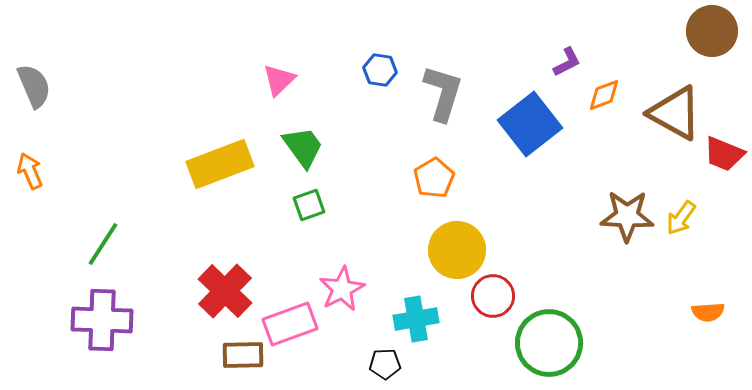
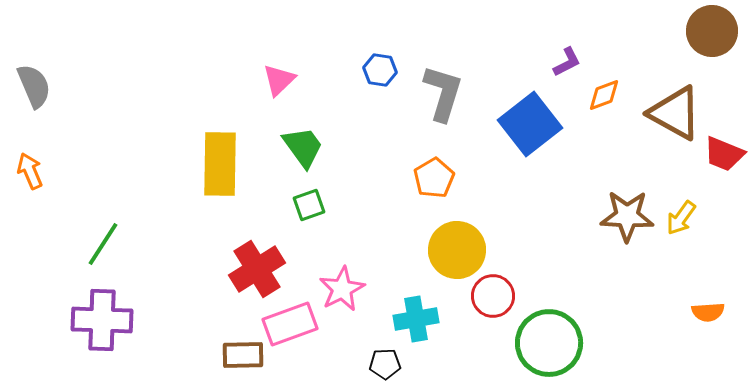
yellow rectangle: rotated 68 degrees counterclockwise
red cross: moved 32 px right, 22 px up; rotated 14 degrees clockwise
